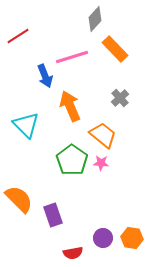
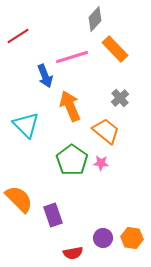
orange trapezoid: moved 3 px right, 4 px up
